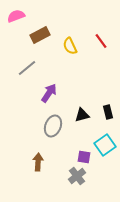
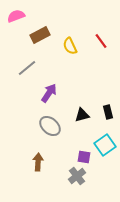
gray ellipse: moved 3 px left; rotated 70 degrees counterclockwise
